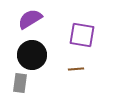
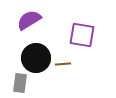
purple semicircle: moved 1 px left, 1 px down
black circle: moved 4 px right, 3 px down
brown line: moved 13 px left, 5 px up
